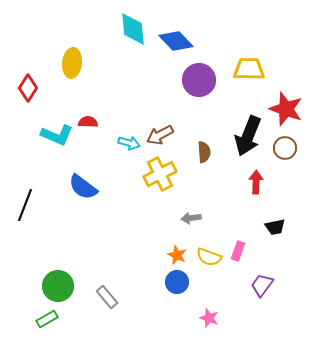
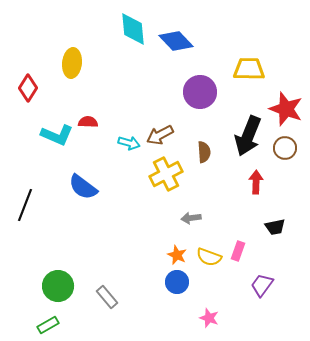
purple circle: moved 1 px right, 12 px down
yellow cross: moved 6 px right
green rectangle: moved 1 px right, 6 px down
